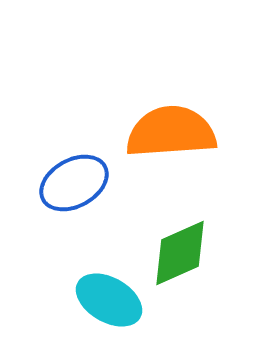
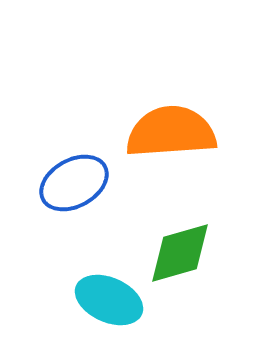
green diamond: rotated 8 degrees clockwise
cyan ellipse: rotated 6 degrees counterclockwise
